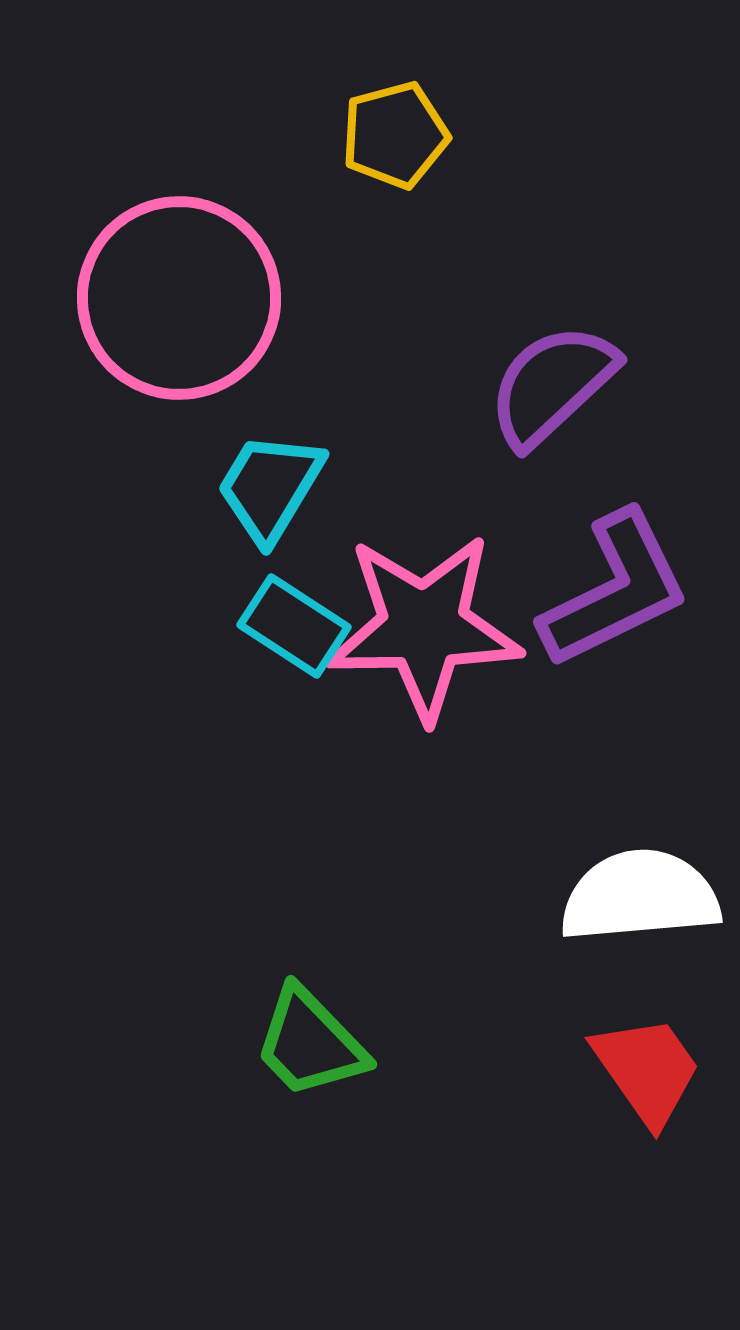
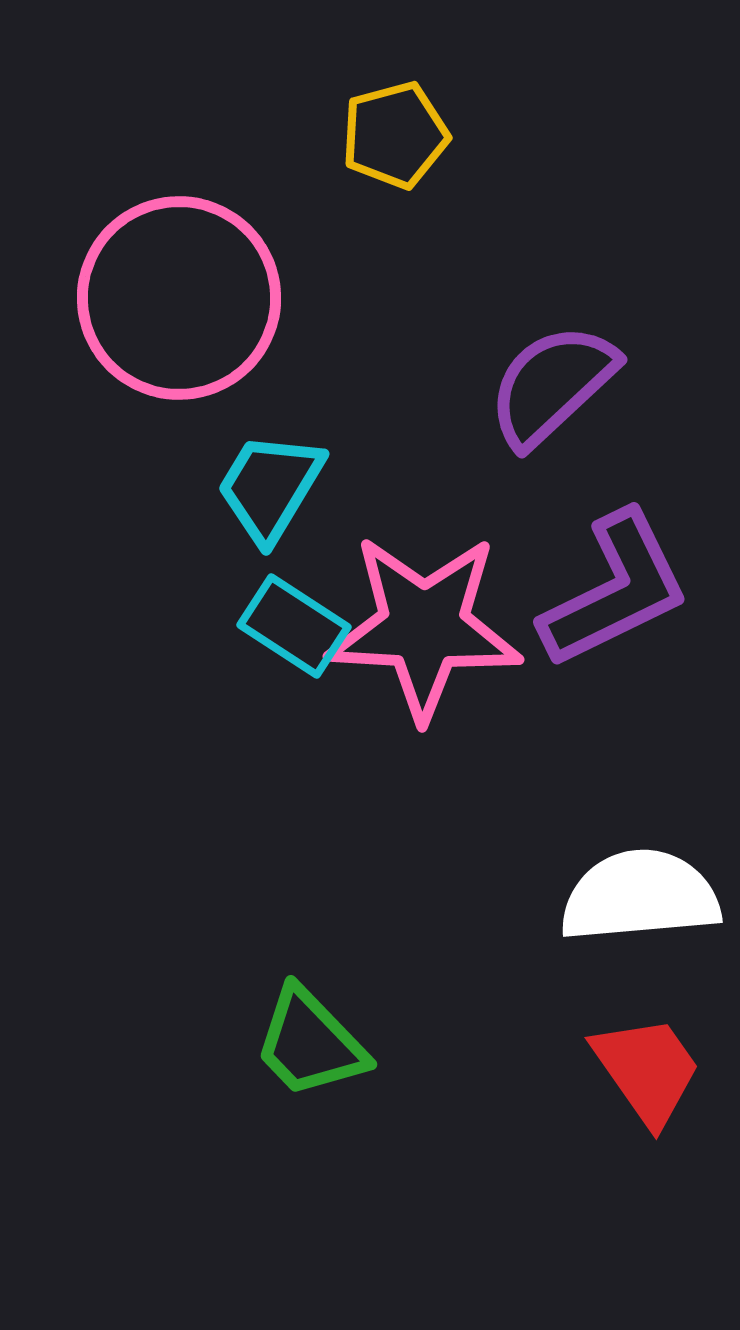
pink star: rotated 4 degrees clockwise
